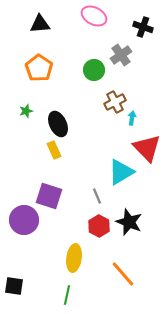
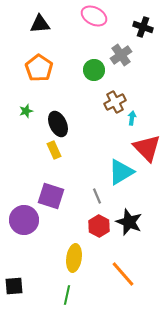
purple square: moved 2 px right
black square: rotated 12 degrees counterclockwise
